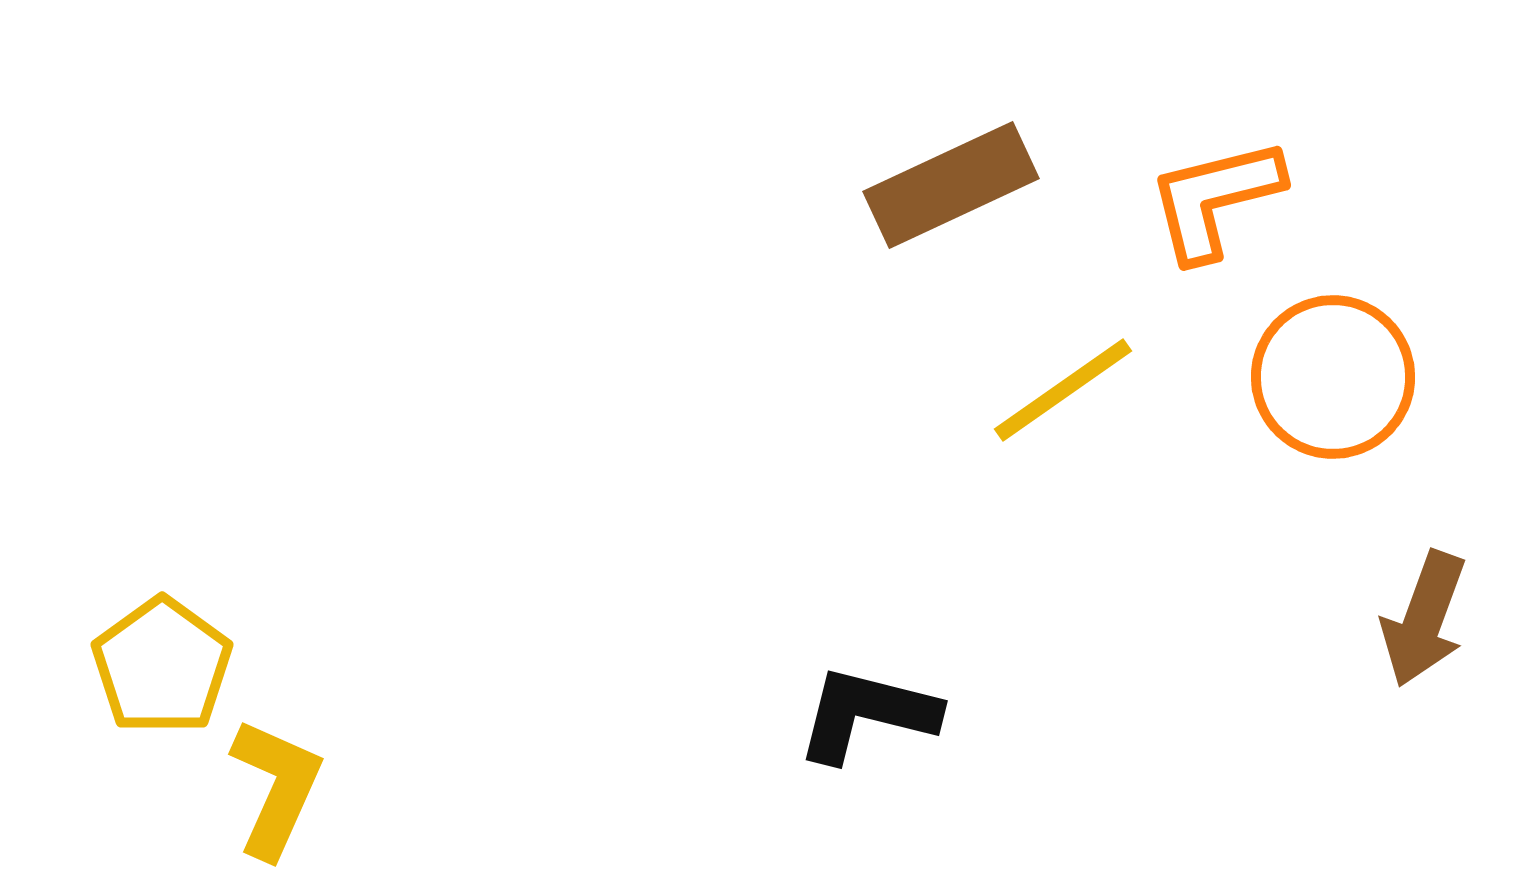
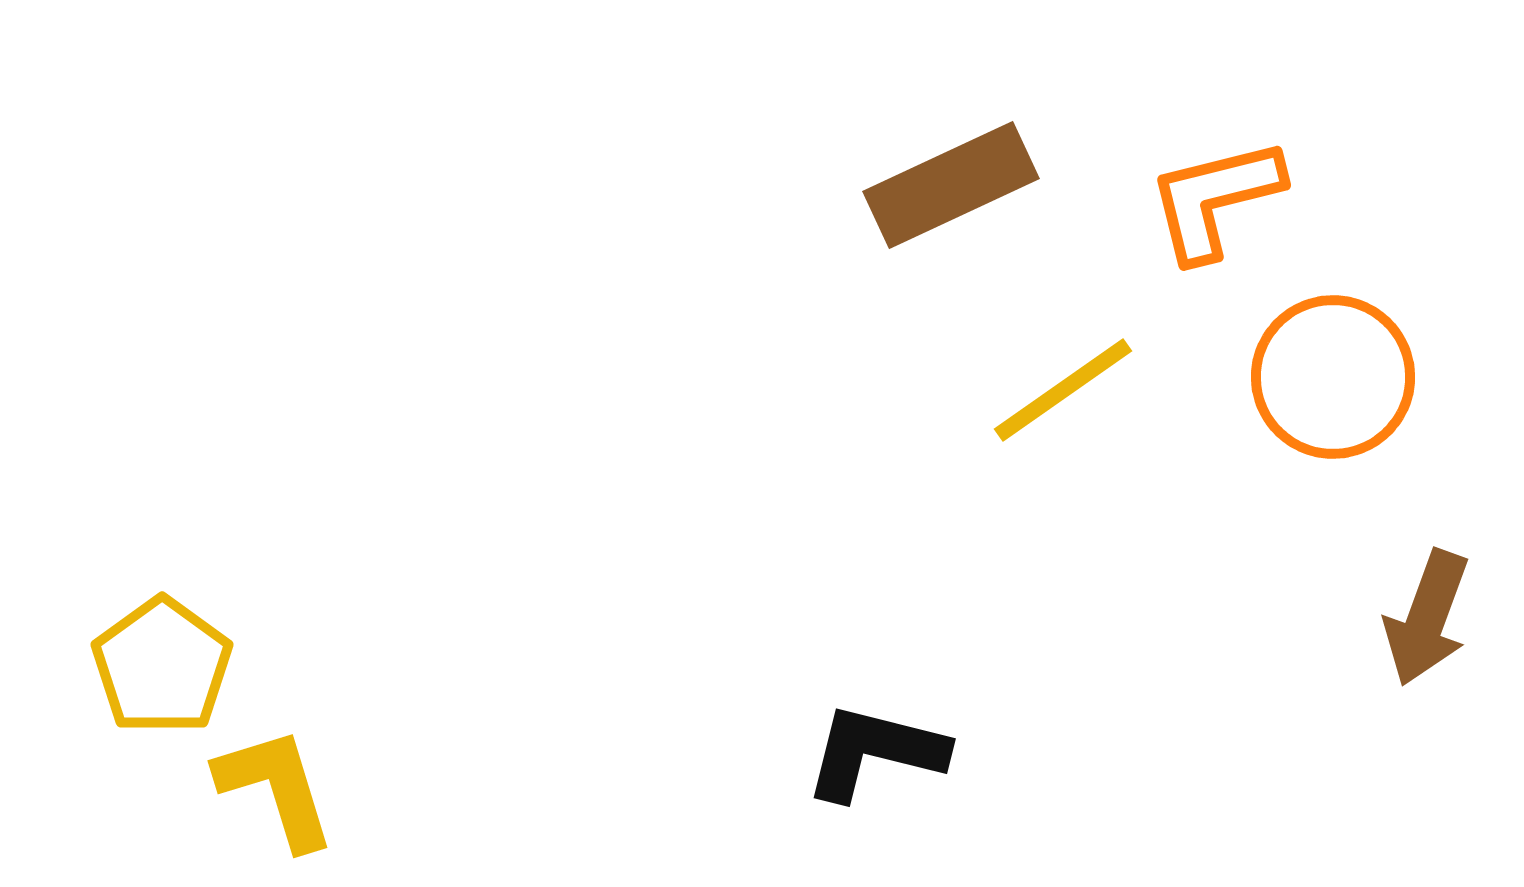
brown arrow: moved 3 px right, 1 px up
black L-shape: moved 8 px right, 38 px down
yellow L-shape: rotated 41 degrees counterclockwise
